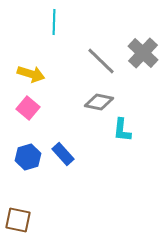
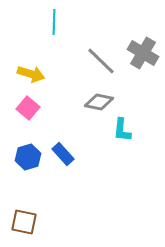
gray cross: rotated 12 degrees counterclockwise
brown square: moved 6 px right, 2 px down
